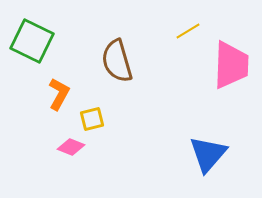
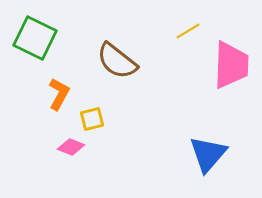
green square: moved 3 px right, 3 px up
brown semicircle: rotated 36 degrees counterclockwise
